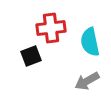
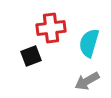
cyan semicircle: moved 1 px left, 1 px down; rotated 28 degrees clockwise
